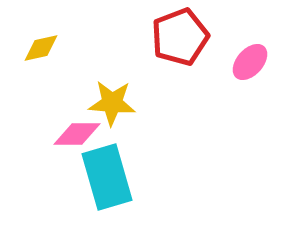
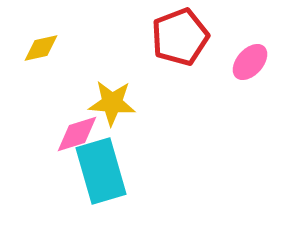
pink diamond: rotated 18 degrees counterclockwise
cyan rectangle: moved 6 px left, 6 px up
